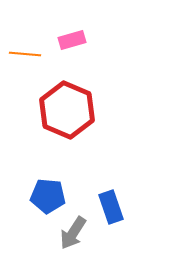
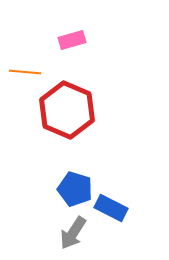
orange line: moved 18 px down
blue pentagon: moved 27 px right, 7 px up; rotated 12 degrees clockwise
blue rectangle: moved 1 px down; rotated 44 degrees counterclockwise
